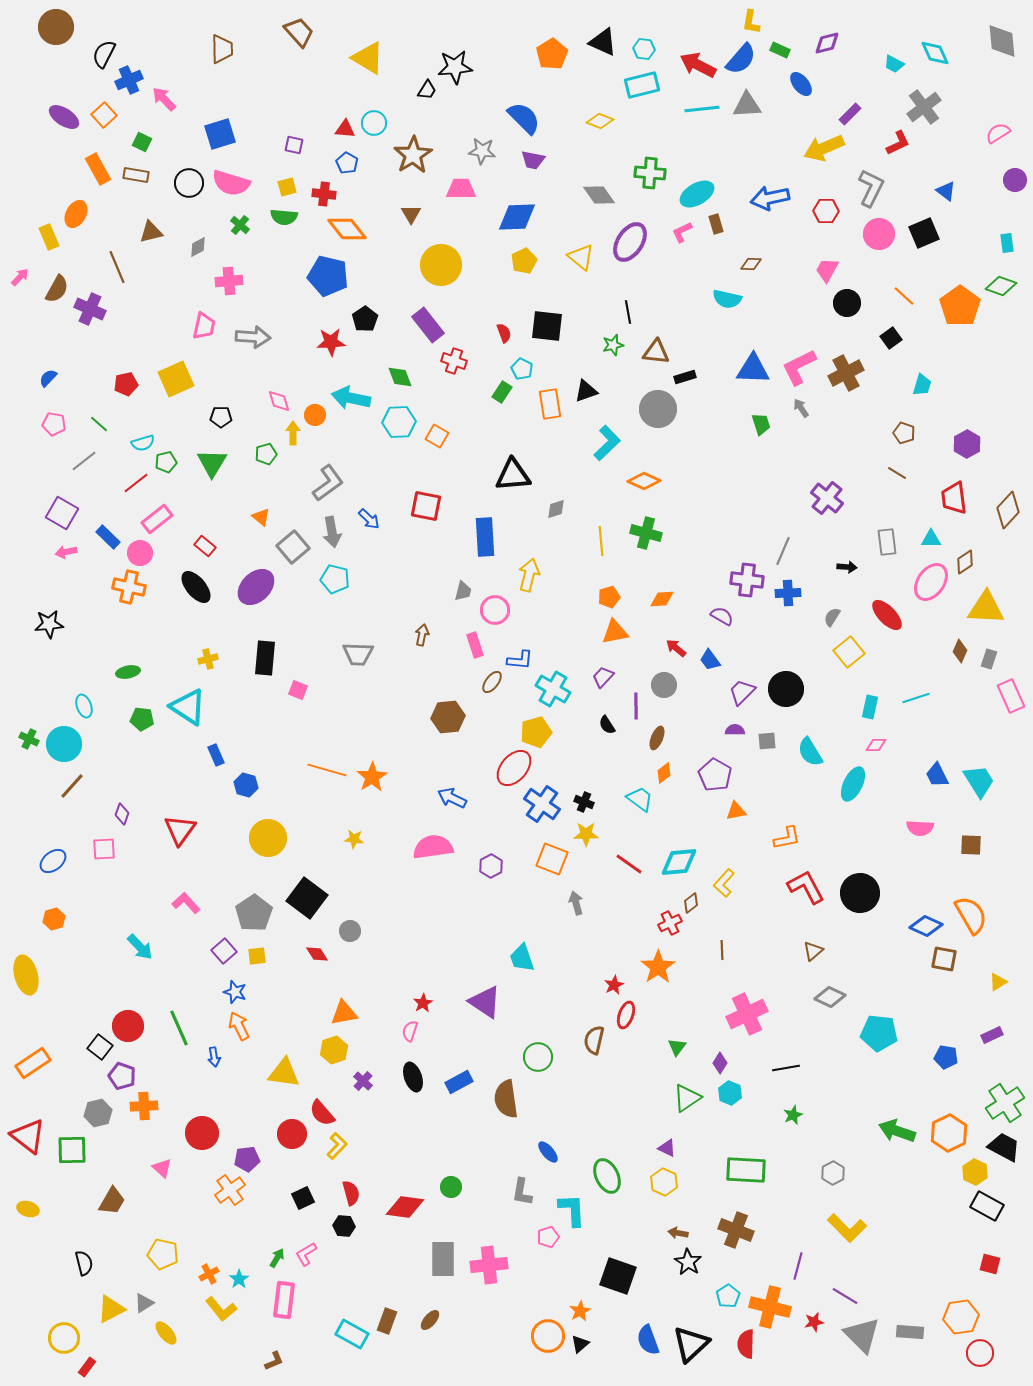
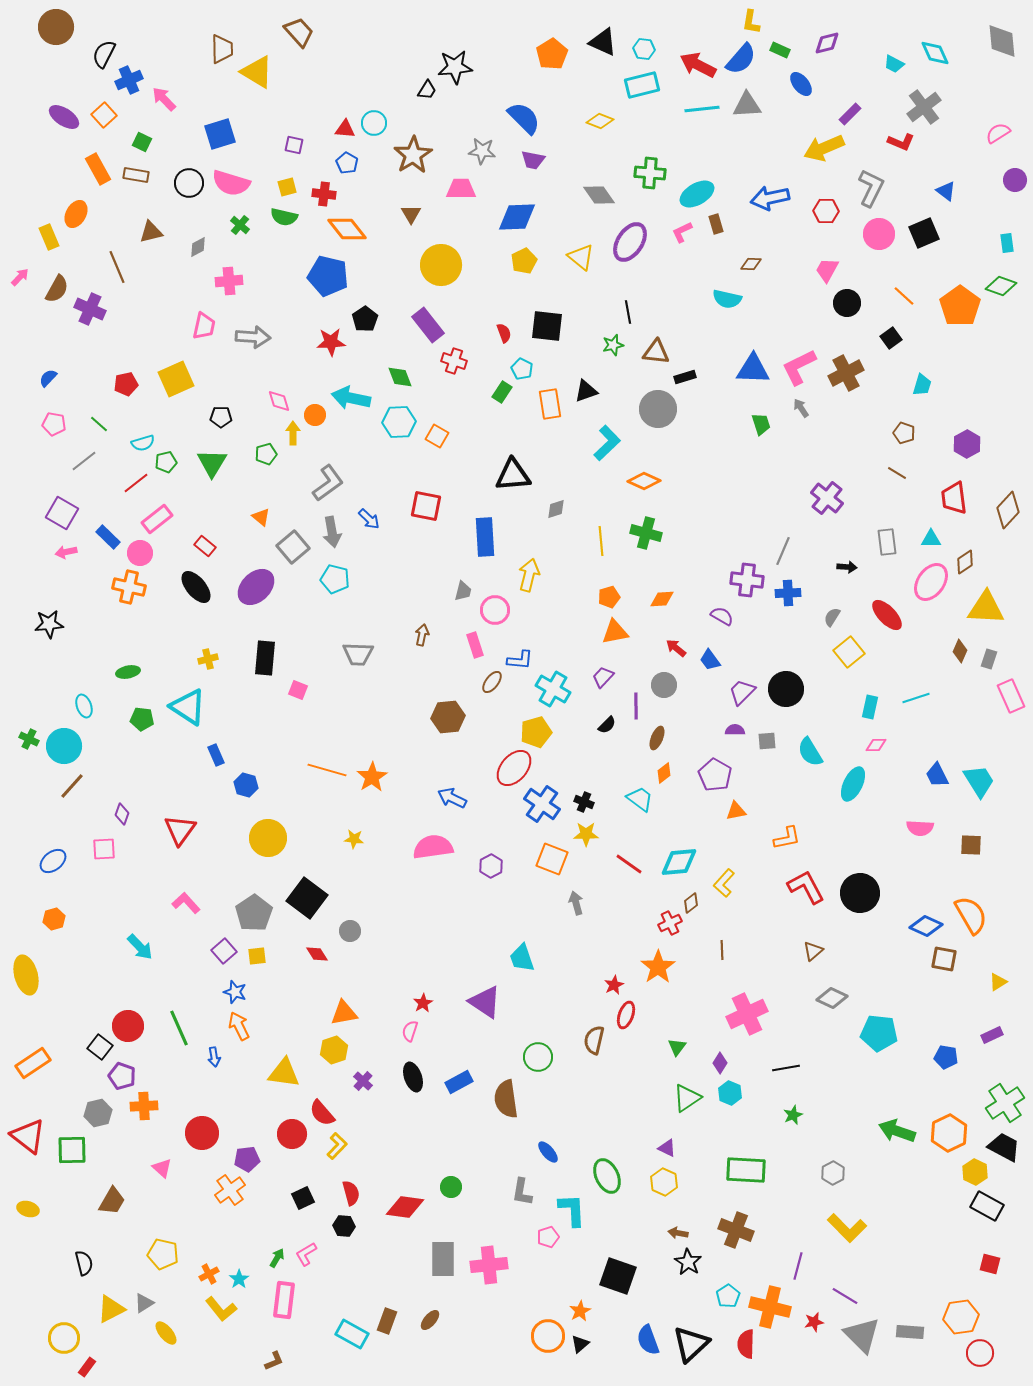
yellow triangle at (368, 58): moved 111 px left, 14 px down
red L-shape at (898, 143): moved 3 px right, 1 px up; rotated 48 degrees clockwise
green semicircle at (284, 217): rotated 8 degrees clockwise
black semicircle at (607, 725): rotated 102 degrees counterclockwise
cyan circle at (64, 744): moved 2 px down
gray diamond at (830, 997): moved 2 px right, 1 px down
